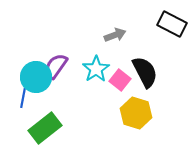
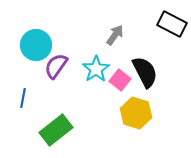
gray arrow: rotated 35 degrees counterclockwise
cyan circle: moved 32 px up
green rectangle: moved 11 px right, 2 px down
